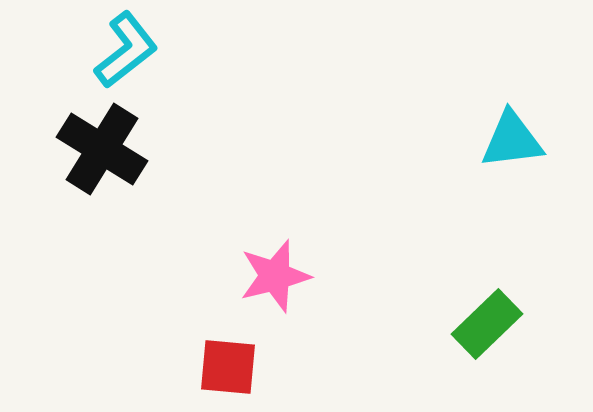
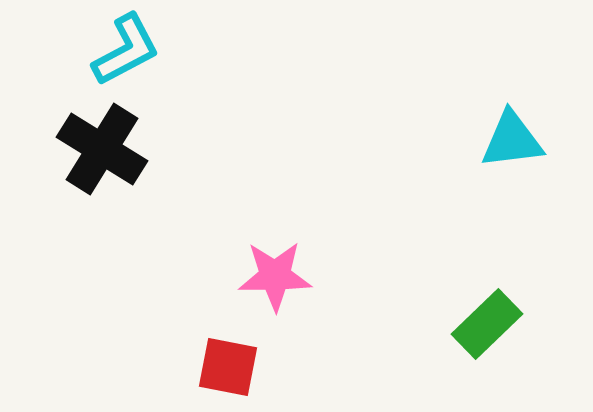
cyan L-shape: rotated 10 degrees clockwise
pink star: rotated 14 degrees clockwise
red square: rotated 6 degrees clockwise
